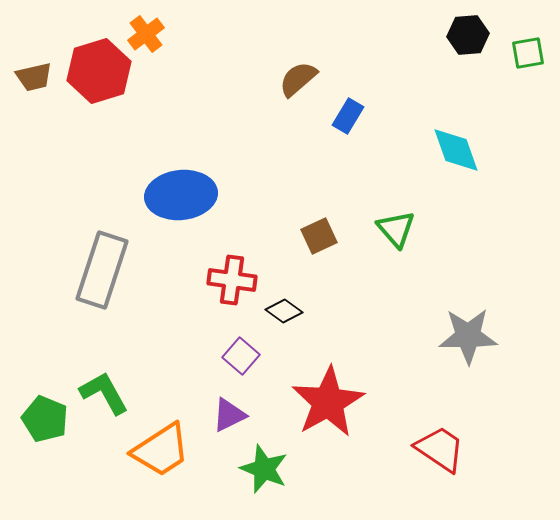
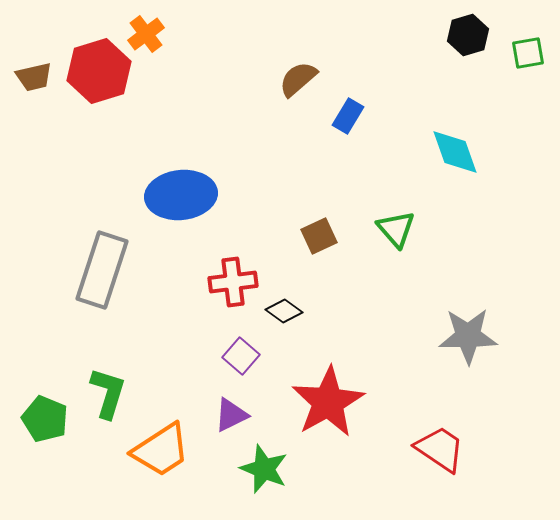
black hexagon: rotated 12 degrees counterclockwise
cyan diamond: moved 1 px left, 2 px down
red cross: moved 1 px right, 2 px down; rotated 15 degrees counterclockwise
green L-shape: moved 4 px right; rotated 46 degrees clockwise
purple triangle: moved 2 px right
